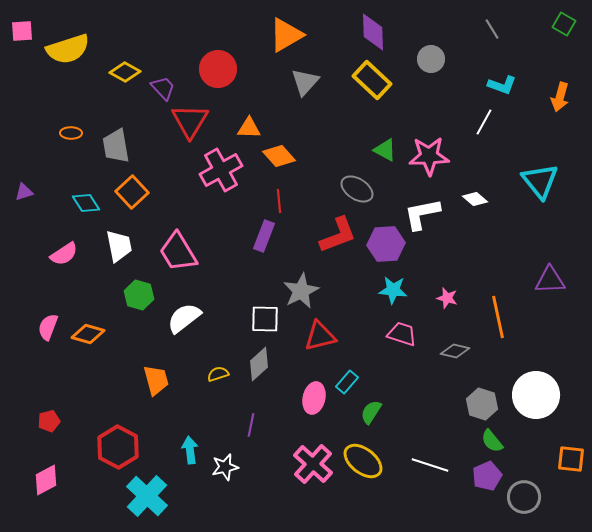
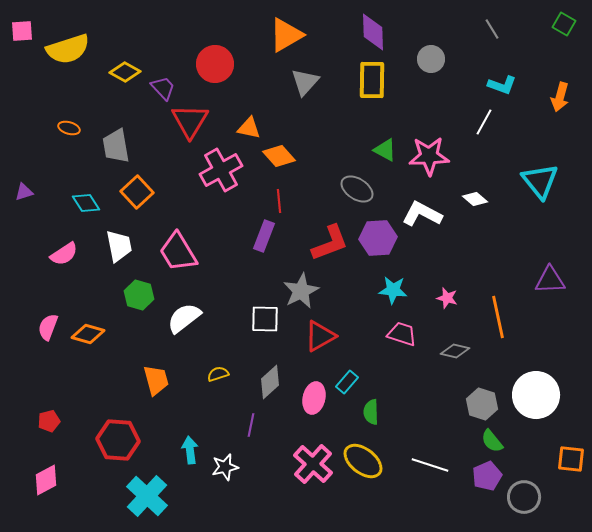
red circle at (218, 69): moved 3 px left, 5 px up
yellow rectangle at (372, 80): rotated 48 degrees clockwise
orange triangle at (249, 128): rotated 10 degrees clockwise
orange ellipse at (71, 133): moved 2 px left, 5 px up; rotated 15 degrees clockwise
orange square at (132, 192): moved 5 px right
white L-shape at (422, 214): rotated 39 degrees clockwise
red L-shape at (338, 235): moved 8 px left, 8 px down
purple hexagon at (386, 244): moved 8 px left, 6 px up
red triangle at (320, 336): rotated 16 degrees counterclockwise
gray diamond at (259, 364): moved 11 px right, 18 px down
green semicircle at (371, 412): rotated 35 degrees counterclockwise
red hexagon at (118, 447): moved 7 px up; rotated 24 degrees counterclockwise
